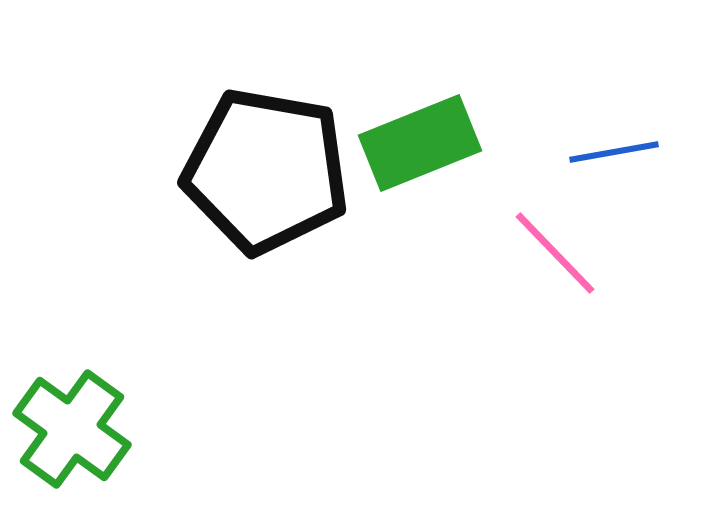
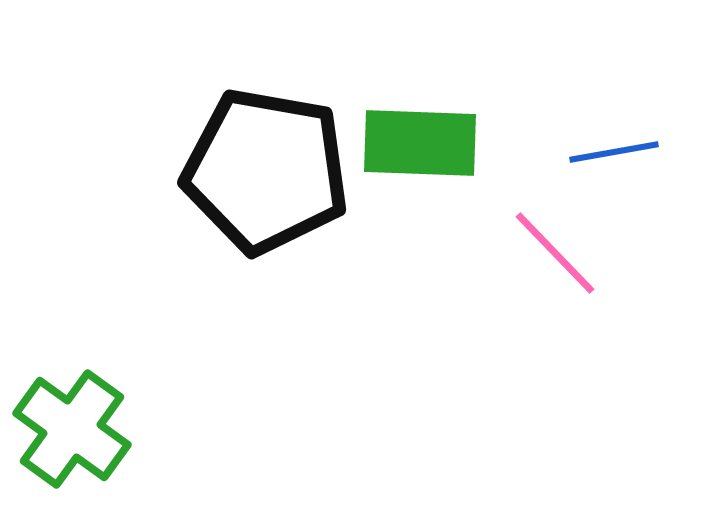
green rectangle: rotated 24 degrees clockwise
